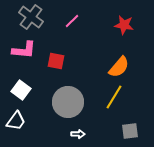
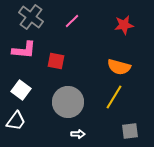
red star: rotated 18 degrees counterclockwise
orange semicircle: rotated 65 degrees clockwise
